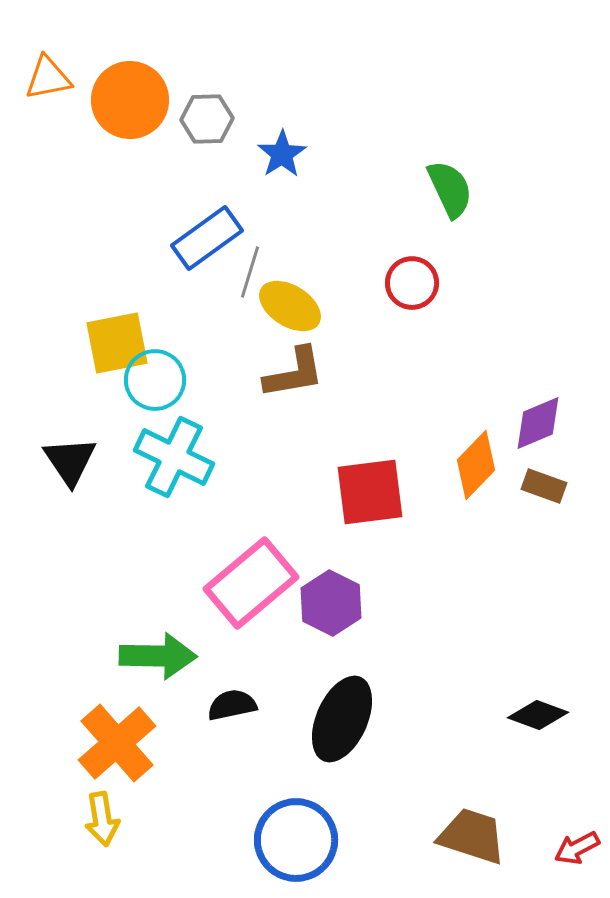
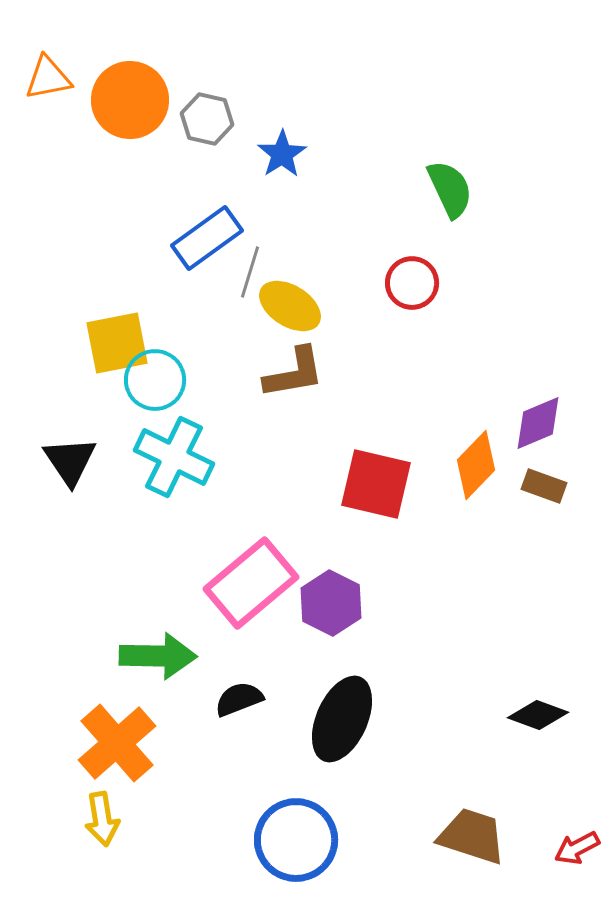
gray hexagon: rotated 15 degrees clockwise
red square: moved 6 px right, 8 px up; rotated 20 degrees clockwise
black semicircle: moved 7 px right, 6 px up; rotated 9 degrees counterclockwise
